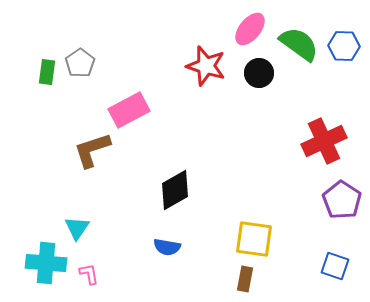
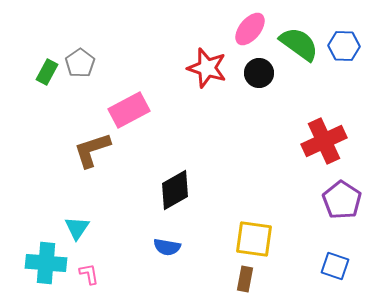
red star: moved 1 px right, 2 px down
green rectangle: rotated 20 degrees clockwise
